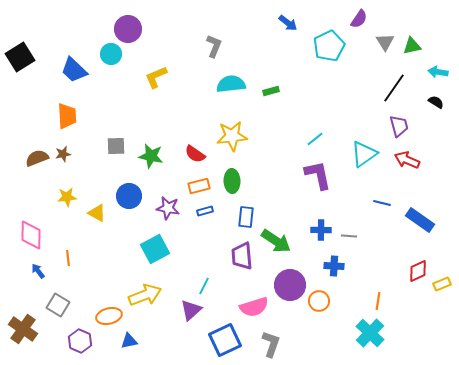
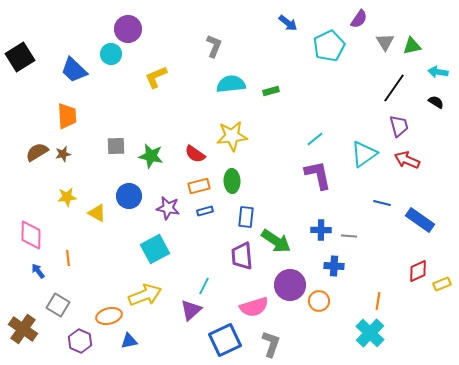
brown semicircle at (37, 158): moved 6 px up; rotated 10 degrees counterclockwise
